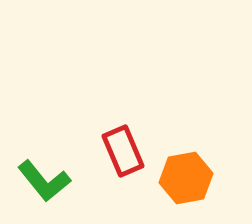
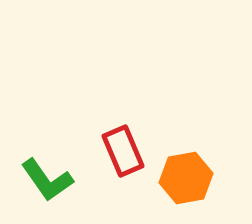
green L-shape: moved 3 px right, 1 px up; rotated 4 degrees clockwise
